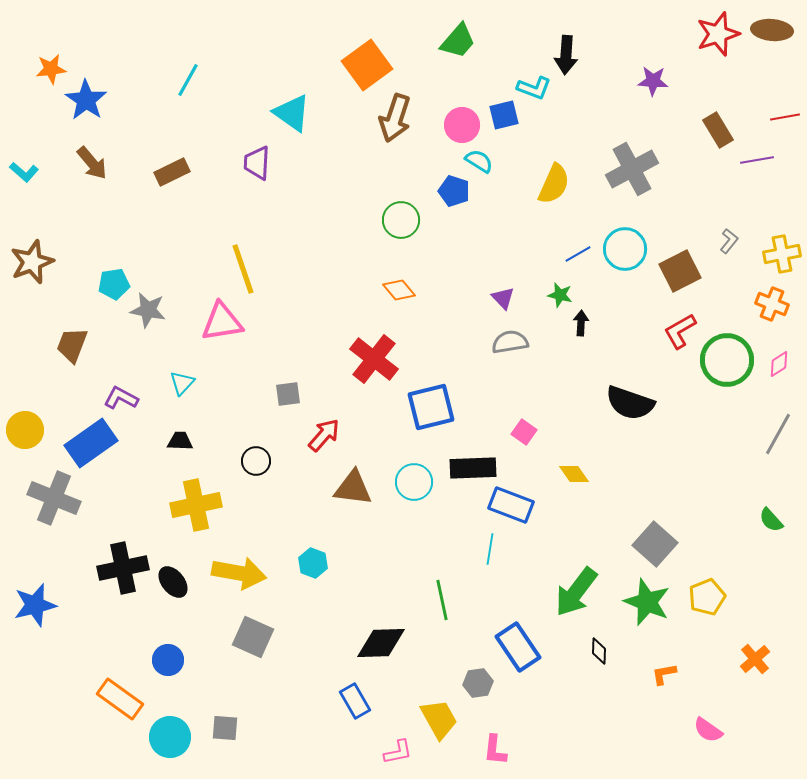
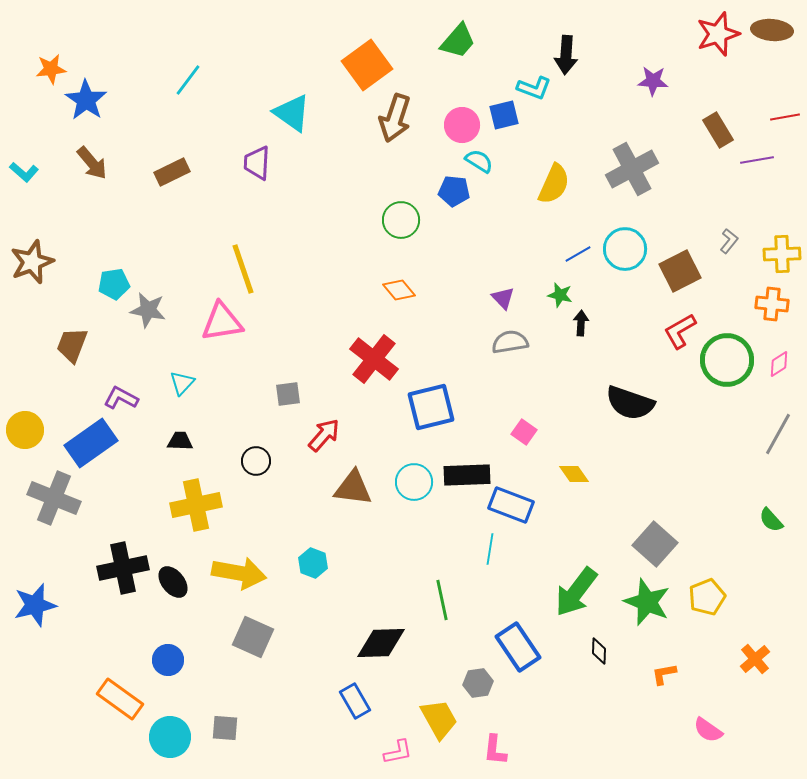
cyan line at (188, 80): rotated 8 degrees clockwise
blue pentagon at (454, 191): rotated 12 degrees counterclockwise
yellow cross at (782, 254): rotated 9 degrees clockwise
orange cross at (772, 304): rotated 16 degrees counterclockwise
black rectangle at (473, 468): moved 6 px left, 7 px down
